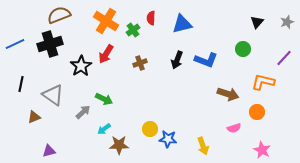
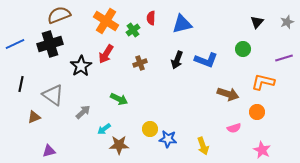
purple line: rotated 30 degrees clockwise
green arrow: moved 15 px right
